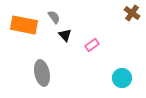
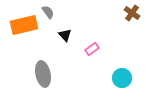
gray semicircle: moved 6 px left, 5 px up
orange rectangle: rotated 24 degrees counterclockwise
pink rectangle: moved 4 px down
gray ellipse: moved 1 px right, 1 px down
